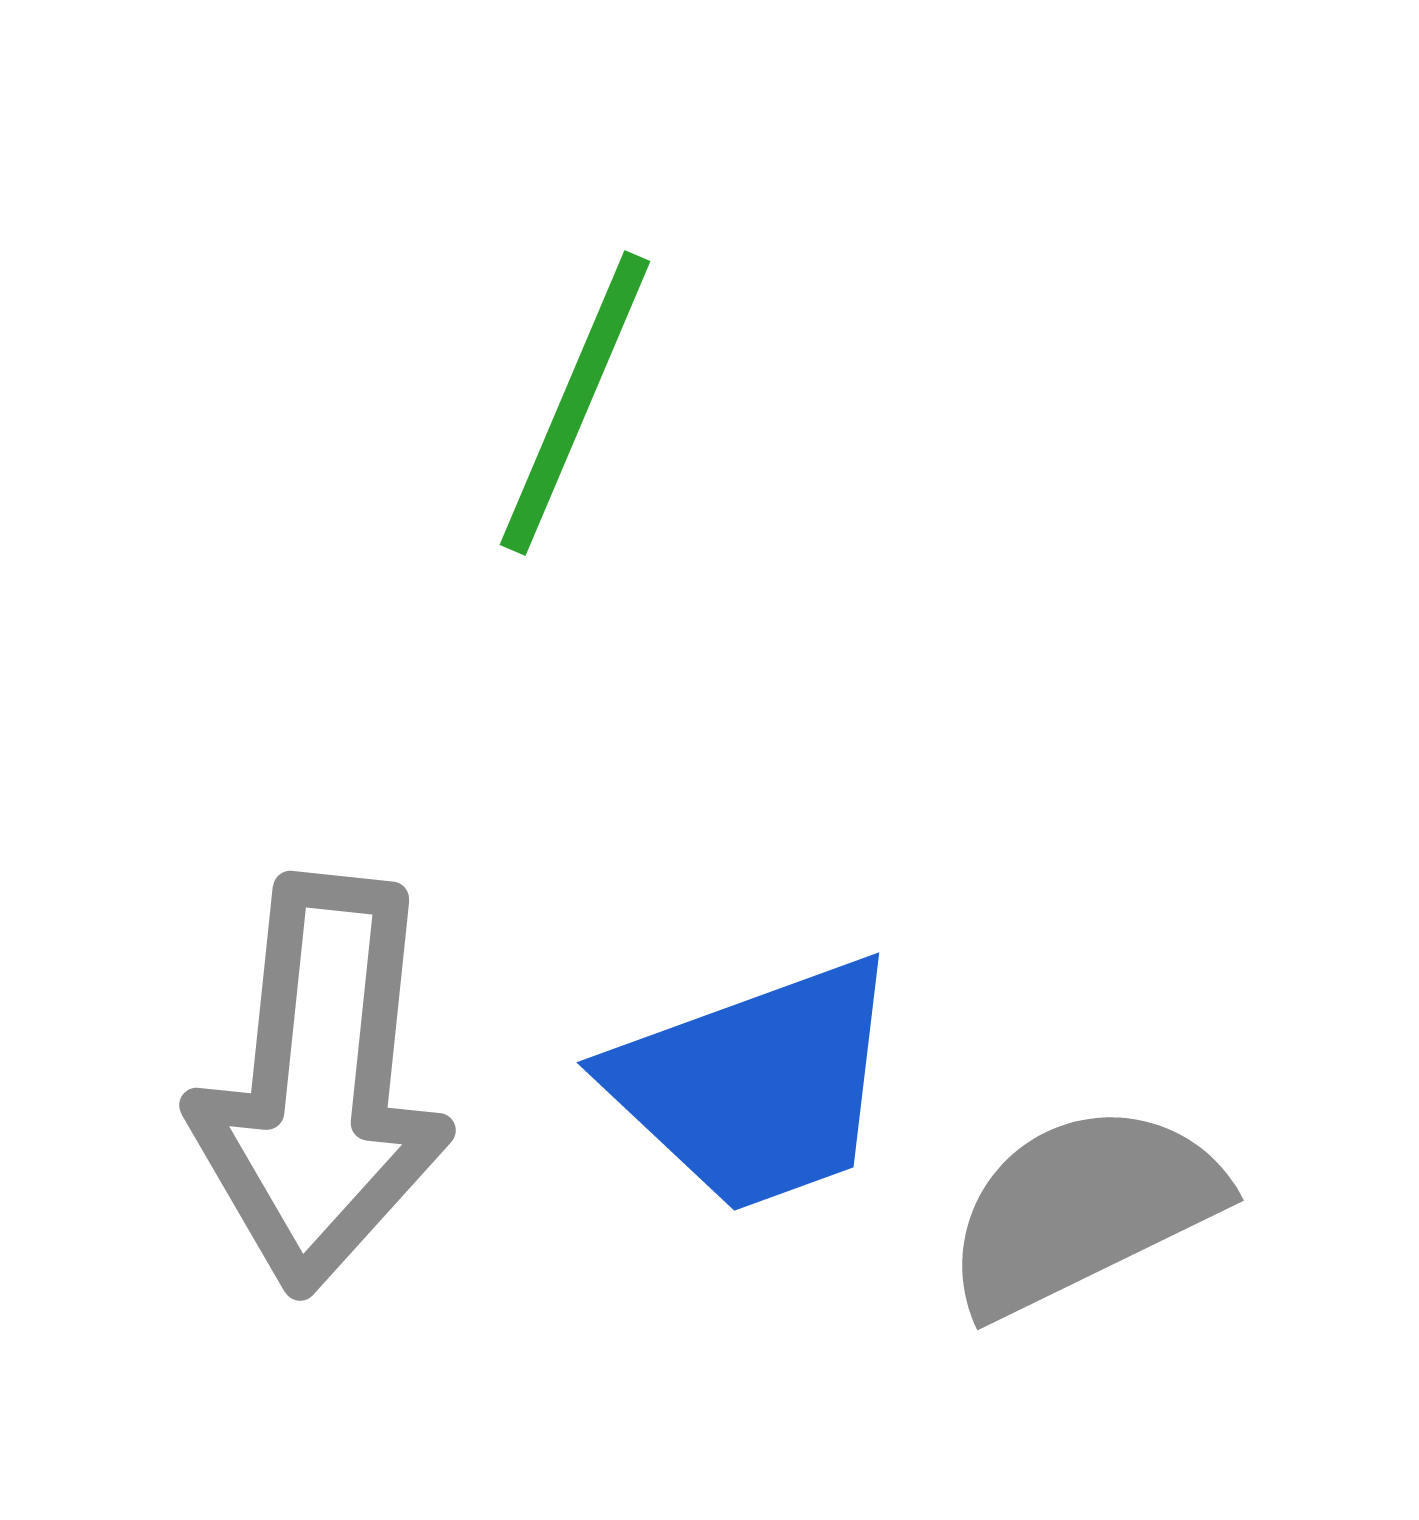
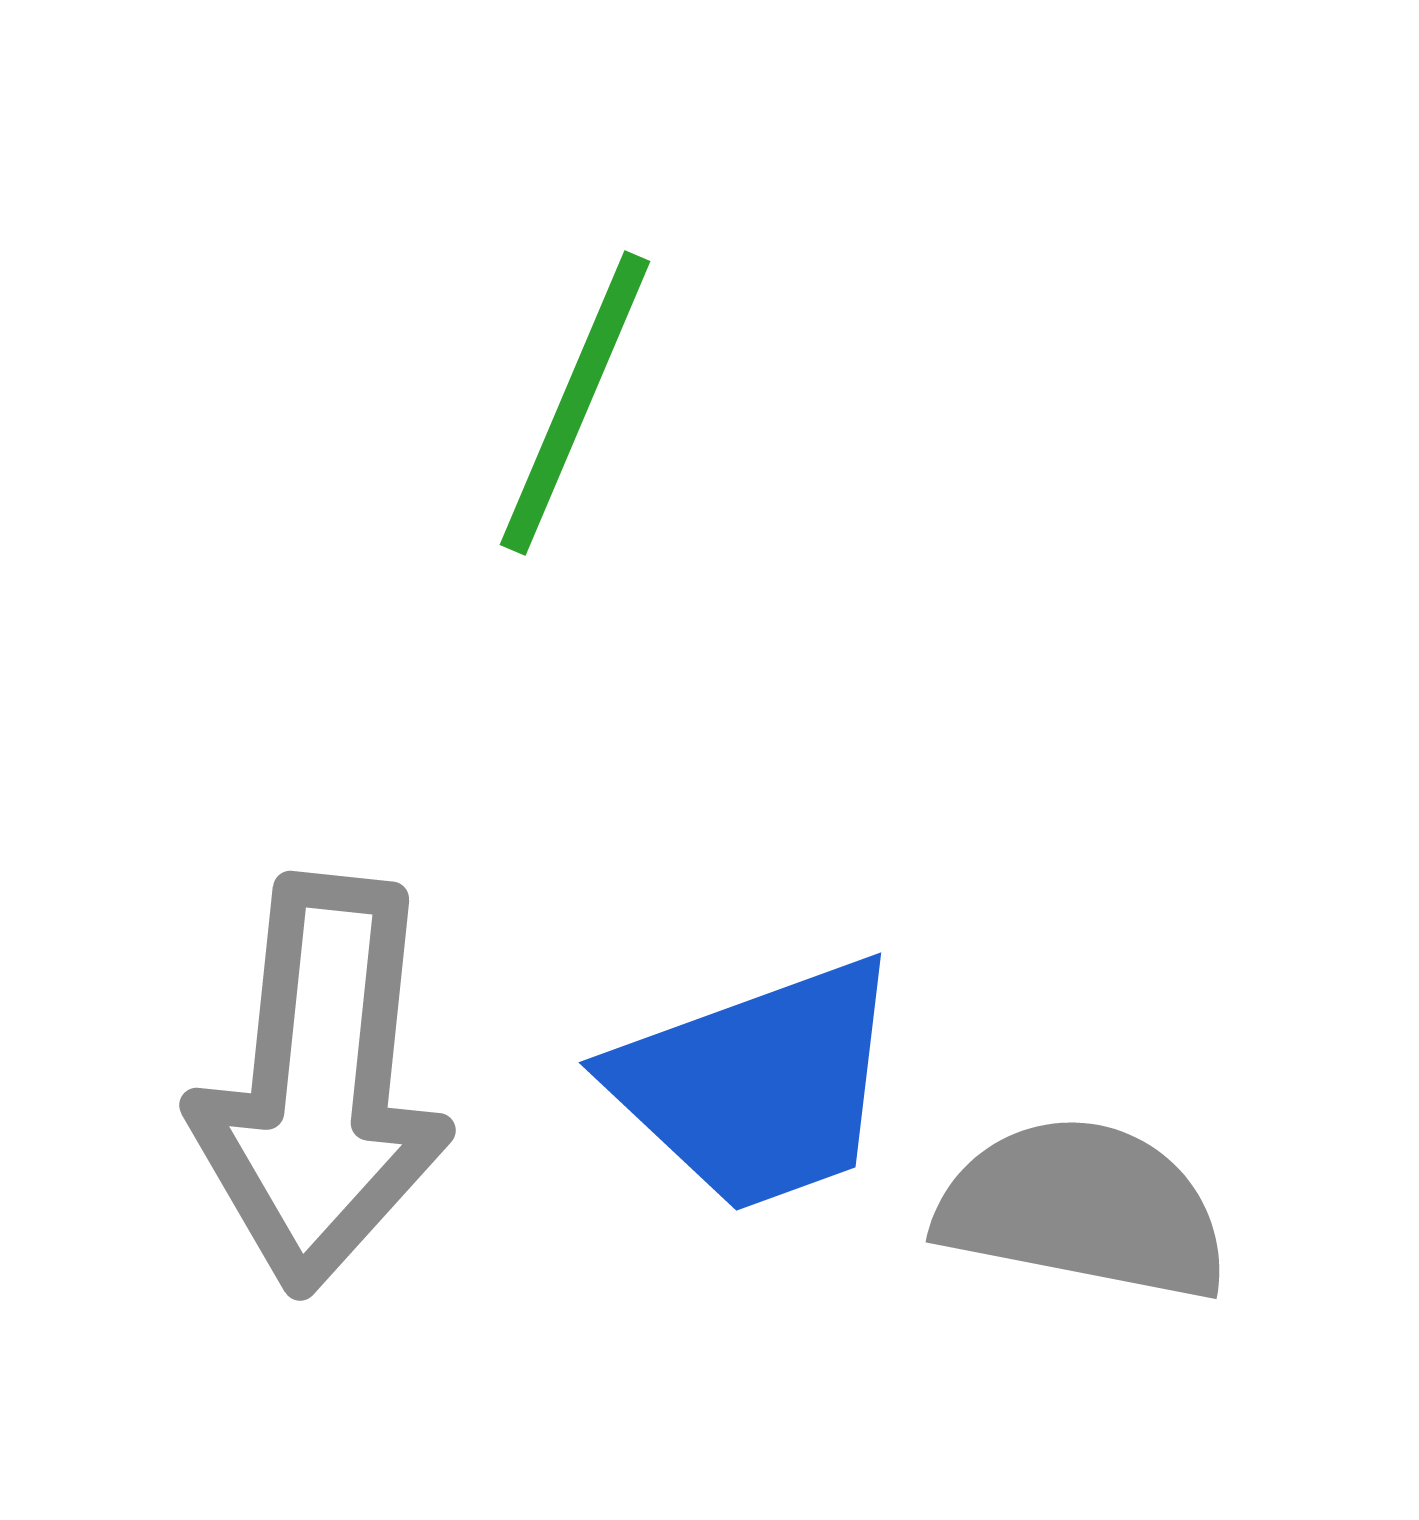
blue trapezoid: moved 2 px right
gray semicircle: rotated 37 degrees clockwise
